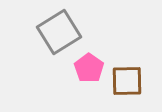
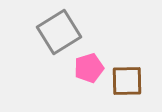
pink pentagon: rotated 20 degrees clockwise
